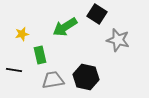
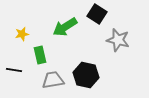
black hexagon: moved 2 px up
